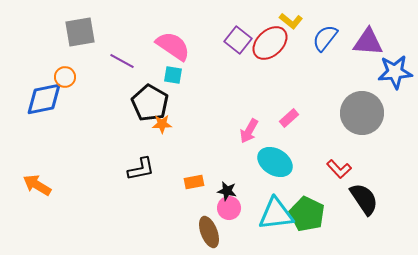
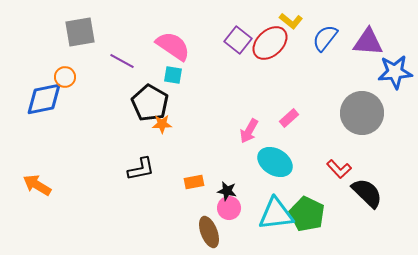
black semicircle: moved 3 px right, 6 px up; rotated 12 degrees counterclockwise
